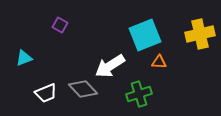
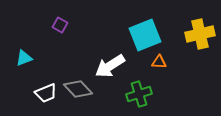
gray diamond: moved 5 px left
